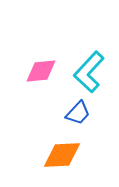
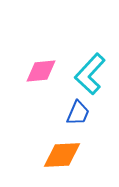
cyan L-shape: moved 1 px right, 2 px down
blue trapezoid: rotated 20 degrees counterclockwise
